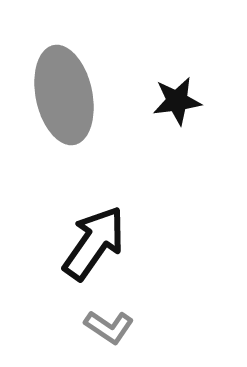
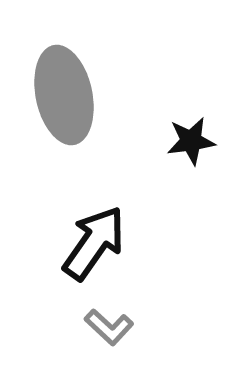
black star: moved 14 px right, 40 px down
gray L-shape: rotated 9 degrees clockwise
